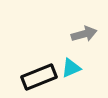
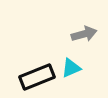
black rectangle: moved 2 px left
